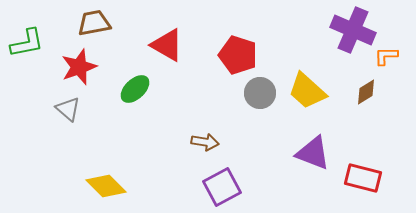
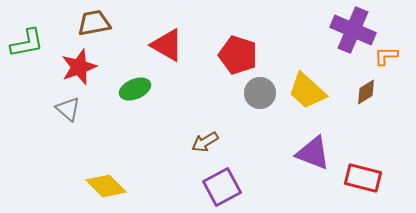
green ellipse: rotated 20 degrees clockwise
brown arrow: rotated 140 degrees clockwise
